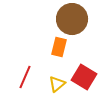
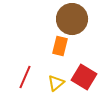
orange rectangle: moved 1 px right, 1 px up
yellow triangle: moved 1 px left, 1 px up
